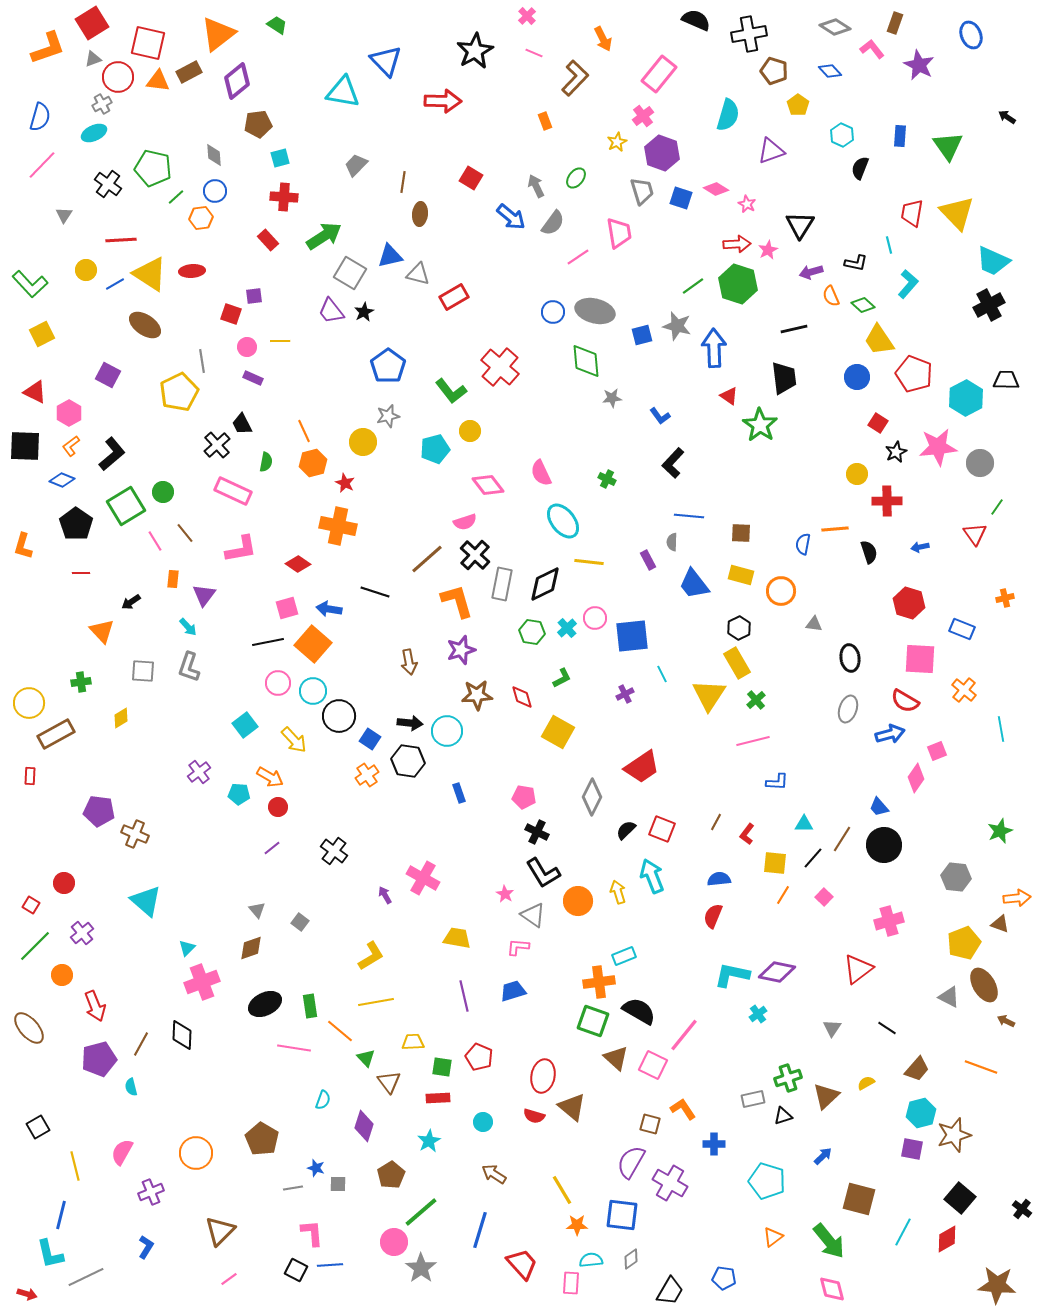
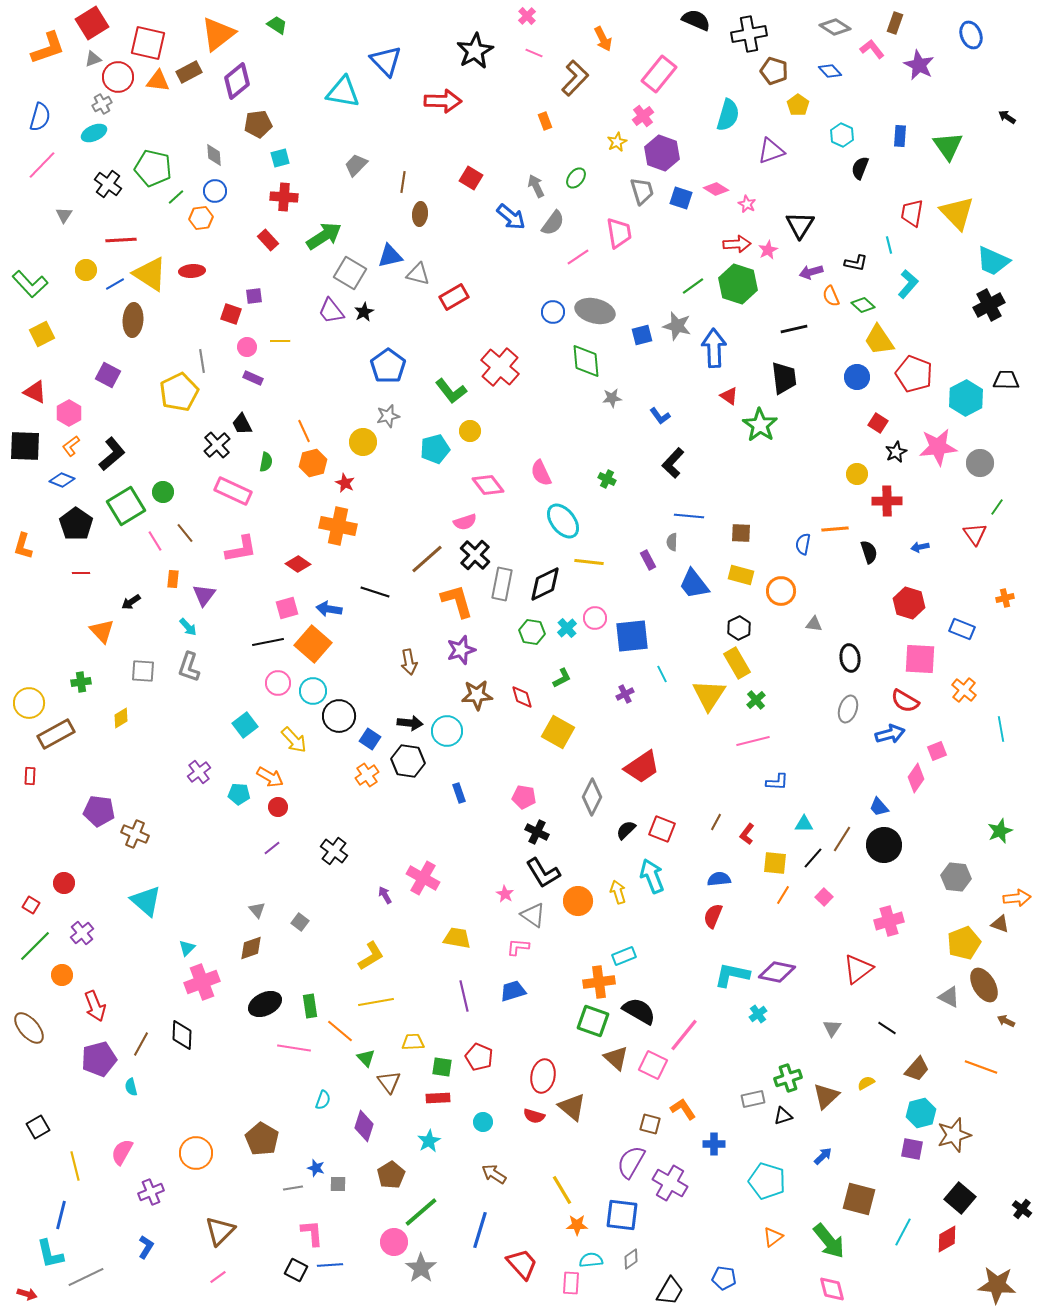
brown ellipse at (145, 325): moved 12 px left, 5 px up; rotated 60 degrees clockwise
pink line at (229, 1279): moved 11 px left, 2 px up
